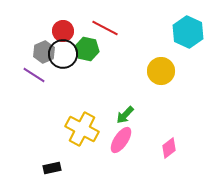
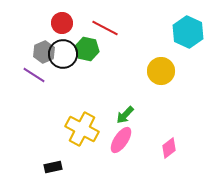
red circle: moved 1 px left, 8 px up
black rectangle: moved 1 px right, 1 px up
